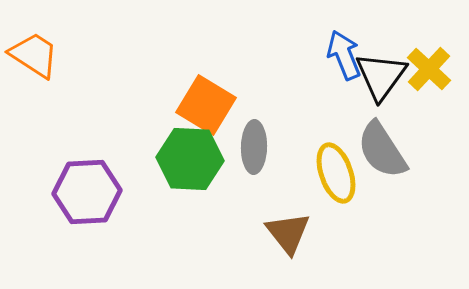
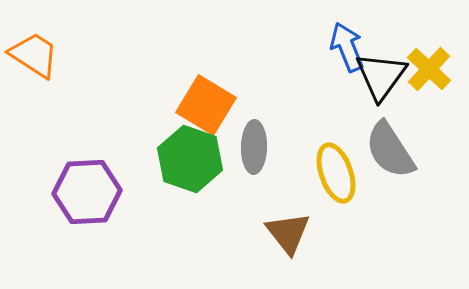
blue arrow: moved 3 px right, 8 px up
gray semicircle: moved 8 px right
green hexagon: rotated 16 degrees clockwise
